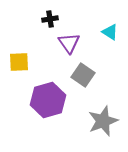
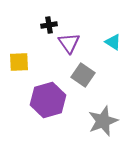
black cross: moved 1 px left, 6 px down
cyan triangle: moved 3 px right, 10 px down
